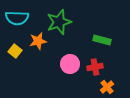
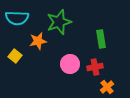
green rectangle: moved 1 px left, 1 px up; rotated 66 degrees clockwise
yellow square: moved 5 px down
